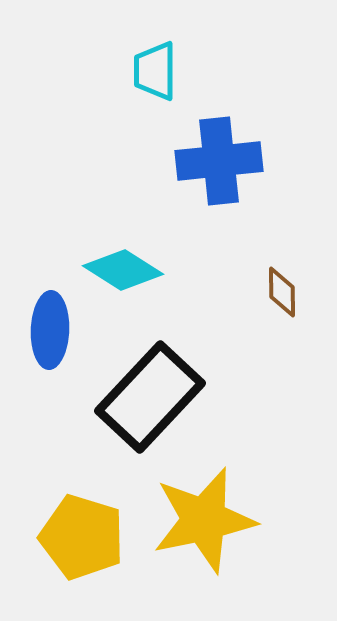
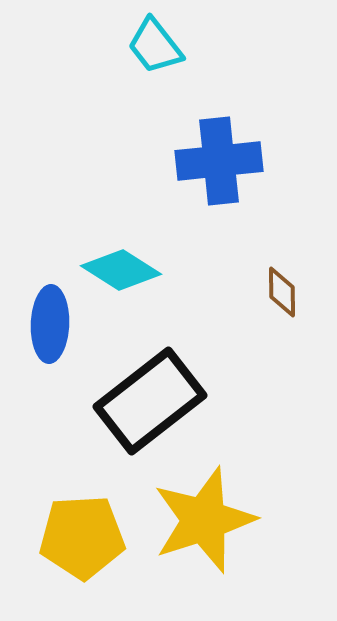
cyan trapezoid: moved 25 px up; rotated 38 degrees counterclockwise
cyan diamond: moved 2 px left
blue ellipse: moved 6 px up
black rectangle: moved 4 px down; rotated 9 degrees clockwise
yellow star: rotated 6 degrees counterclockwise
yellow pentagon: rotated 20 degrees counterclockwise
